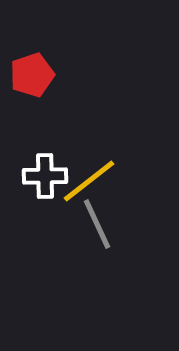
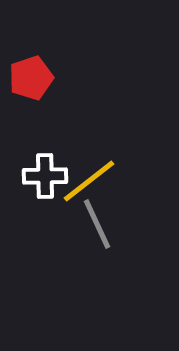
red pentagon: moved 1 px left, 3 px down
